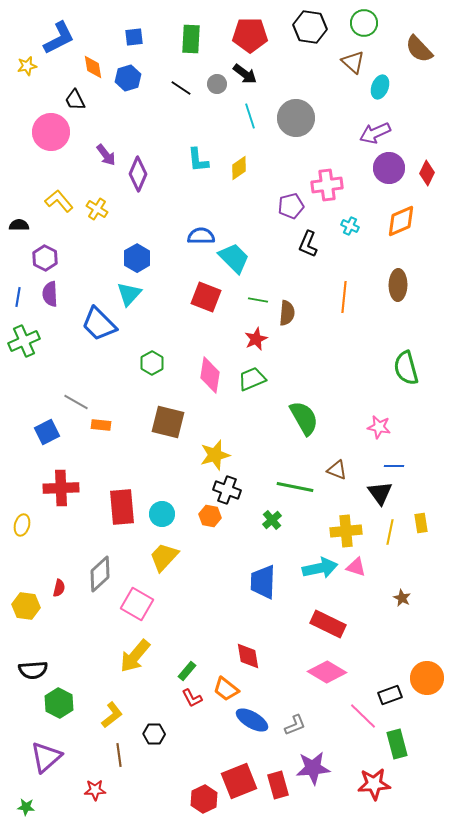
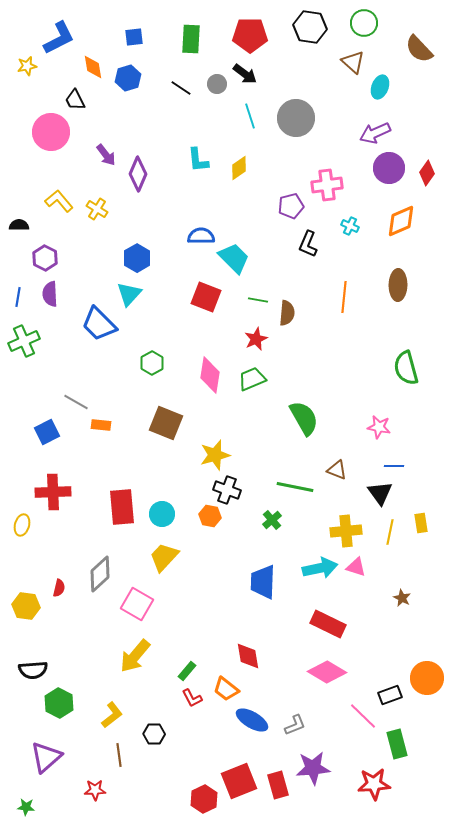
red diamond at (427, 173): rotated 10 degrees clockwise
brown square at (168, 422): moved 2 px left, 1 px down; rotated 8 degrees clockwise
red cross at (61, 488): moved 8 px left, 4 px down
